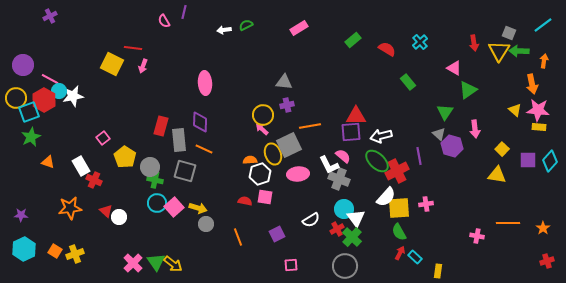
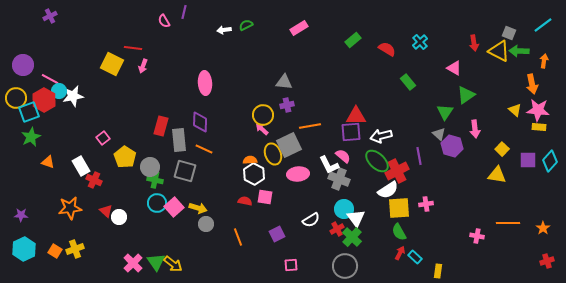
yellow triangle at (499, 51): rotated 35 degrees counterclockwise
green triangle at (468, 90): moved 2 px left, 5 px down
white hexagon at (260, 174): moved 6 px left; rotated 15 degrees counterclockwise
white semicircle at (386, 197): moved 2 px right, 7 px up; rotated 15 degrees clockwise
yellow cross at (75, 254): moved 5 px up
